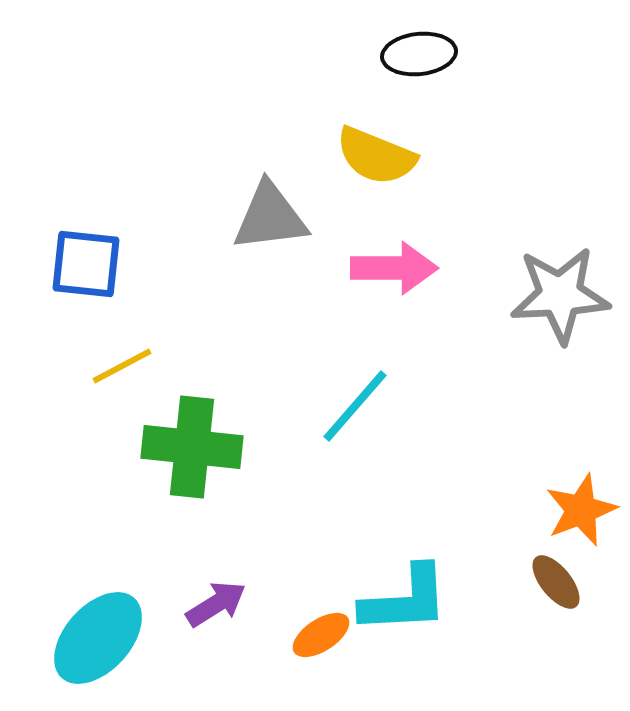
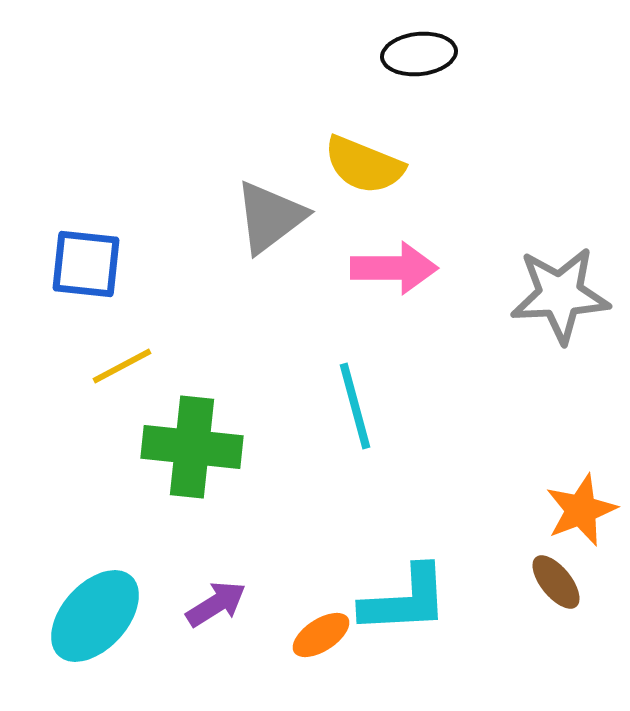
yellow semicircle: moved 12 px left, 9 px down
gray triangle: rotated 30 degrees counterclockwise
cyan line: rotated 56 degrees counterclockwise
cyan ellipse: moved 3 px left, 22 px up
